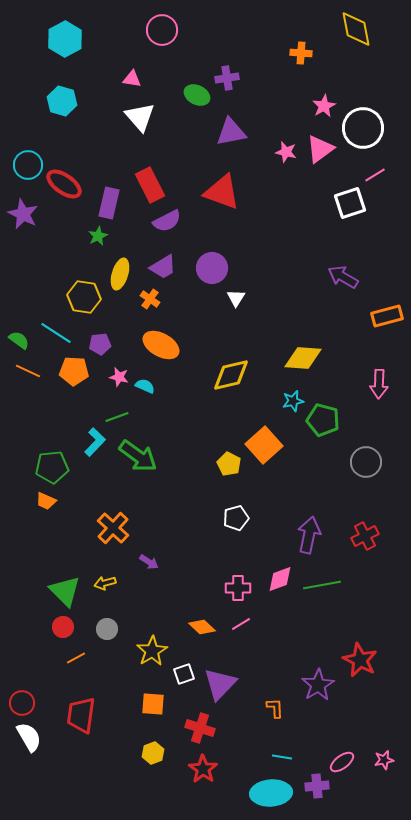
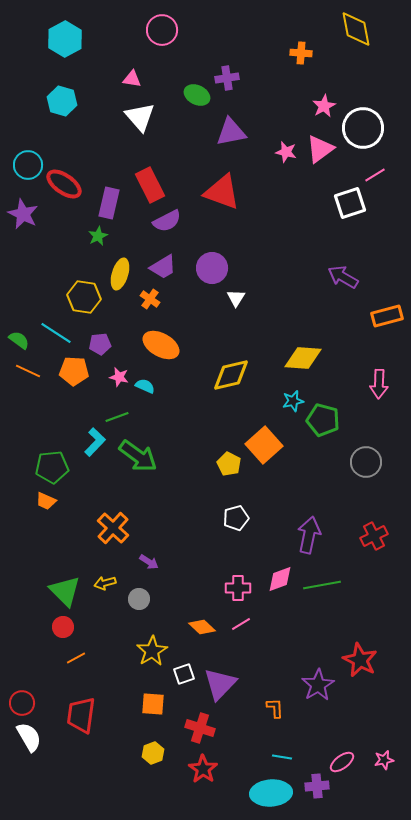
red cross at (365, 536): moved 9 px right
gray circle at (107, 629): moved 32 px right, 30 px up
